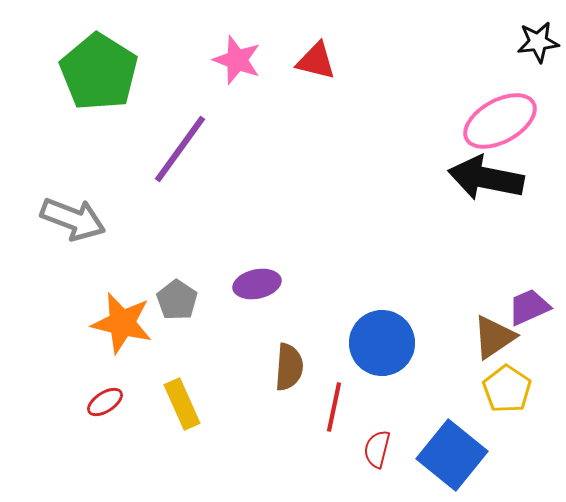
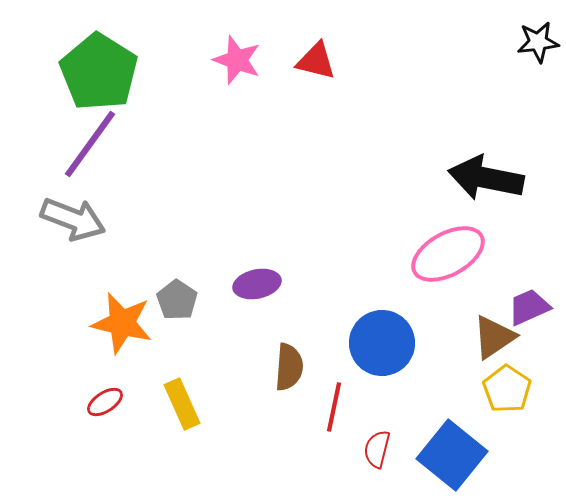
pink ellipse: moved 52 px left, 133 px down
purple line: moved 90 px left, 5 px up
